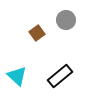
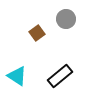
gray circle: moved 1 px up
cyan triangle: rotated 10 degrees counterclockwise
